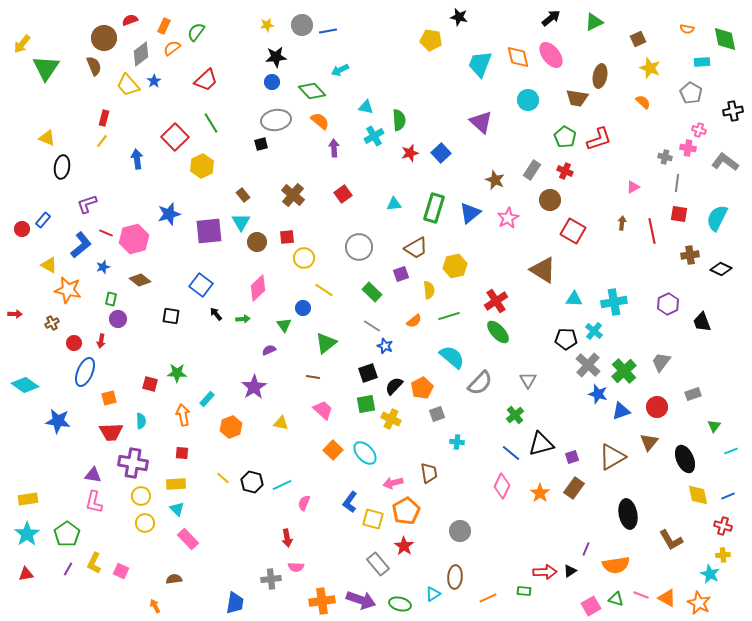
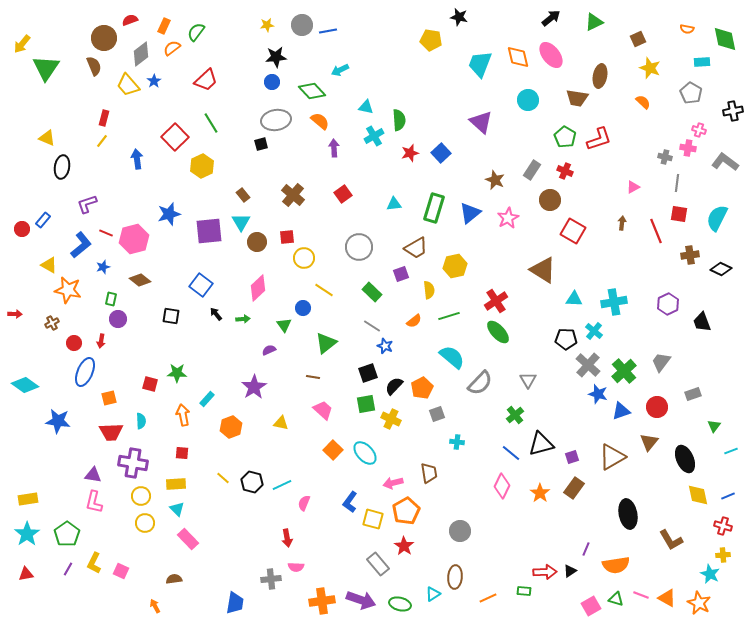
red line at (652, 231): moved 4 px right; rotated 10 degrees counterclockwise
